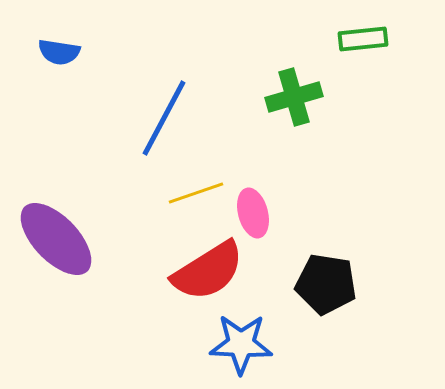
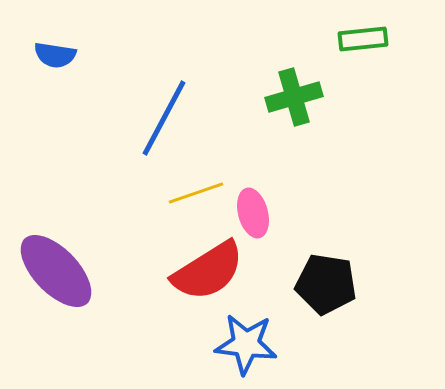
blue semicircle: moved 4 px left, 3 px down
purple ellipse: moved 32 px down
blue star: moved 5 px right; rotated 4 degrees clockwise
